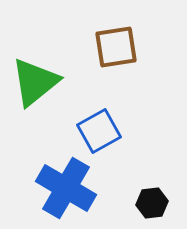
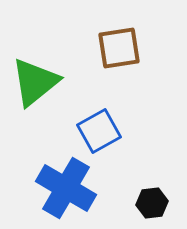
brown square: moved 3 px right, 1 px down
